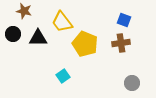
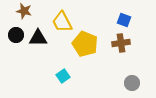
yellow trapezoid: rotated 10 degrees clockwise
black circle: moved 3 px right, 1 px down
